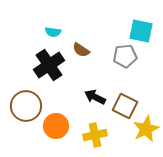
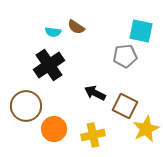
brown semicircle: moved 5 px left, 23 px up
black arrow: moved 4 px up
orange circle: moved 2 px left, 3 px down
yellow cross: moved 2 px left
